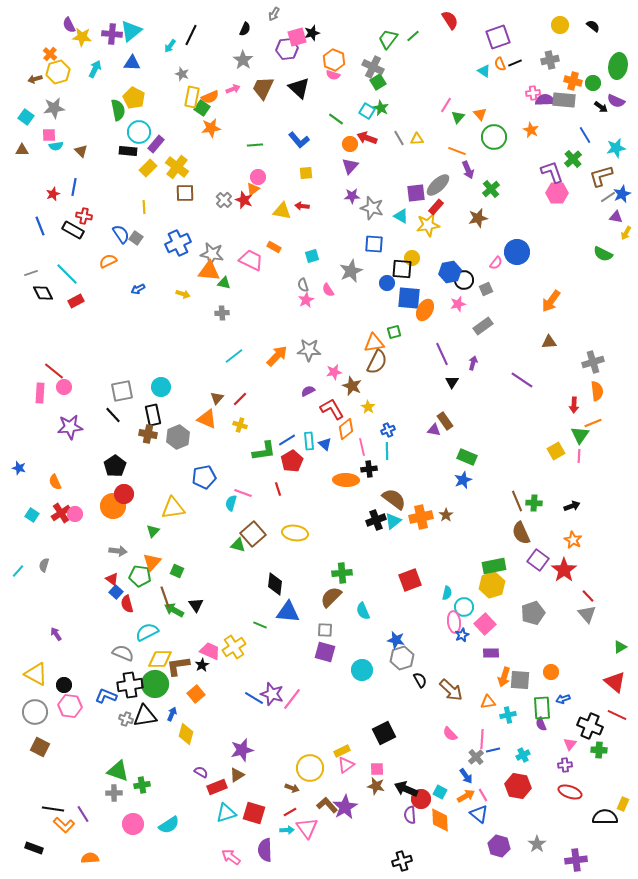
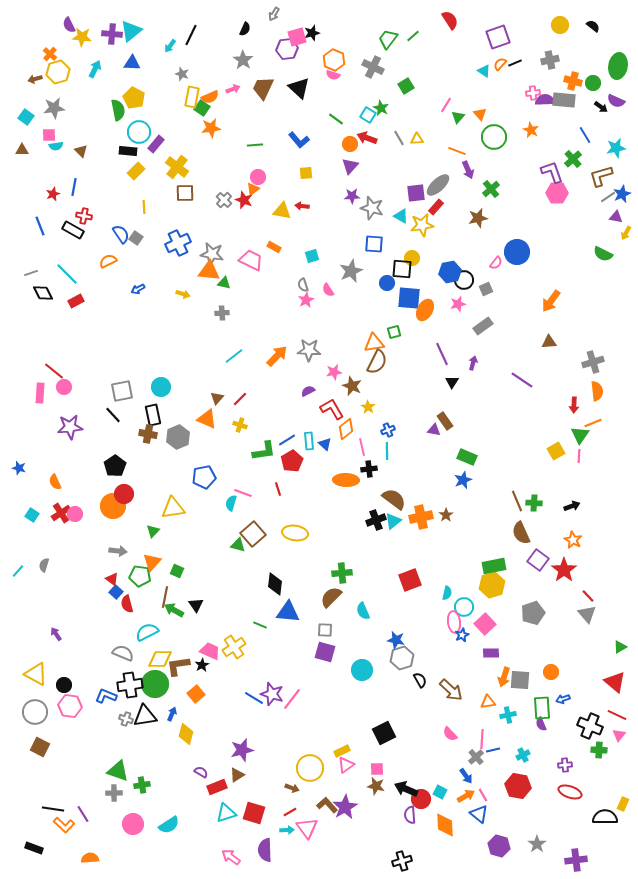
orange semicircle at (500, 64): rotated 64 degrees clockwise
green square at (378, 82): moved 28 px right, 4 px down
cyan square at (367, 111): moved 1 px right, 4 px down
yellow rectangle at (148, 168): moved 12 px left, 3 px down
yellow star at (428, 225): moved 6 px left
brown line at (165, 597): rotated 30 degrees clockwise
pink triangle at (570, 744): moved 49 px right, 9 px up
orange diamond at (440, 820): moved 5 px right, 5 px down
